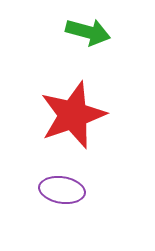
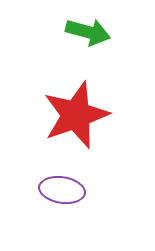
red star: moved 3 px right
